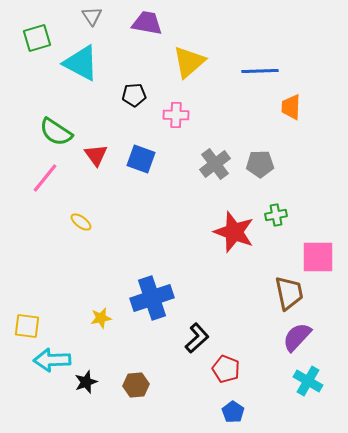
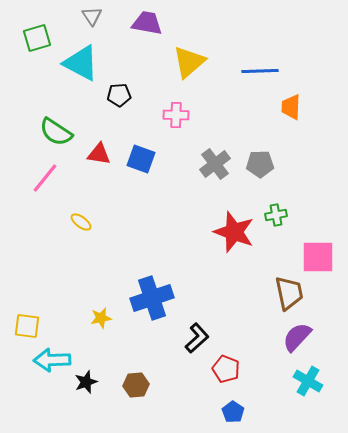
black pentagon: moved 15 px left
red triangle: moved 3 px right, 1 px up; rotated 45 degrees counterclockwise
